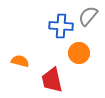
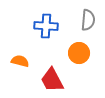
gray semicircle: moved 4 px down; rotated 145 degrees clockwise
blue cross: moved 15 px left
red trapezoid: rotated 16 degrees counterclockwise
